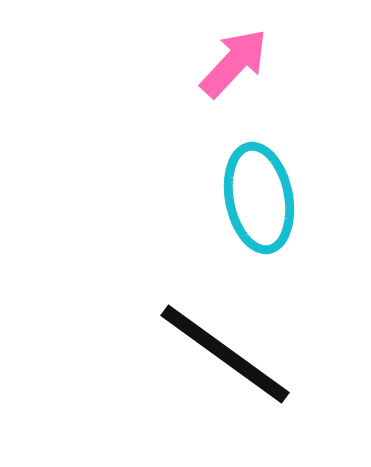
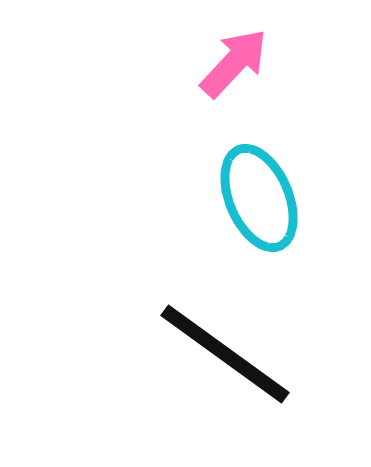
cyan ellipse: rotated 12 degrees counterclockwise
